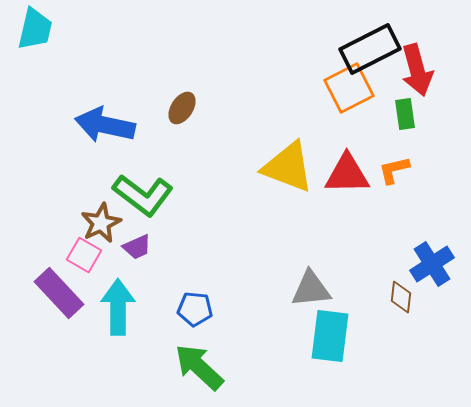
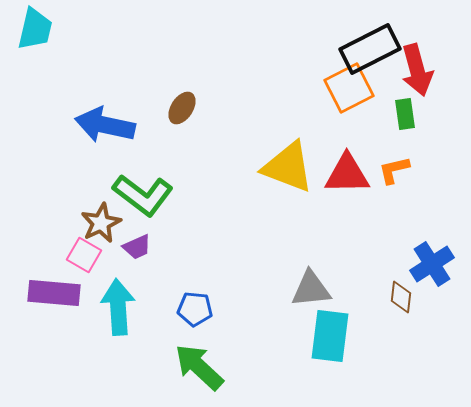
purple rectangle: moved 5 px left; rotated 42 degrees counterclockwise
cyan arrow: rotated 4 degrees counterclockwise
